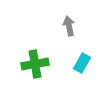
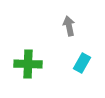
green cross: moved 7 px left; rotated 12 degrees clockwise
